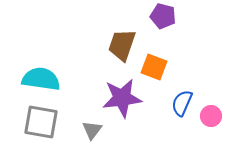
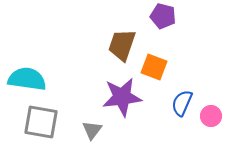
cyan semicircle: moved 14 px left
purple star: moved 1 px up
